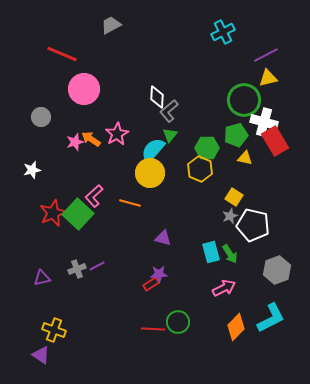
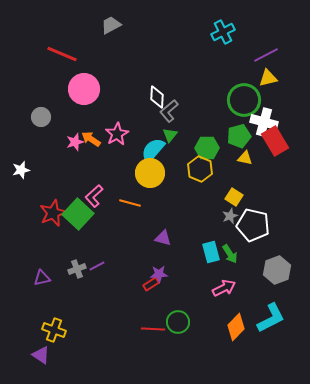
green pentagon at (236, 135): moved 3 px right, 1 px down
white star at (32, 170): moved 11 px left
